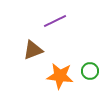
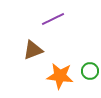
purple line: moved 2 px left, 2 px up
